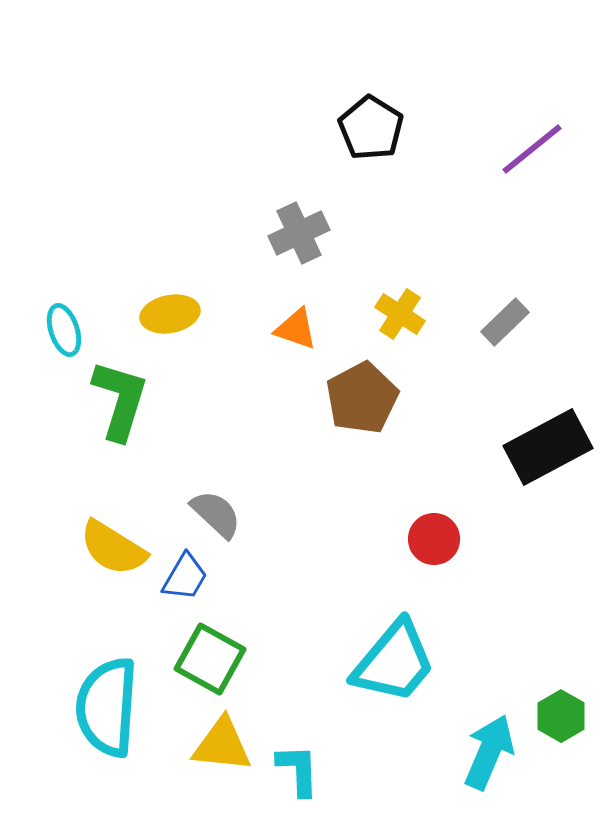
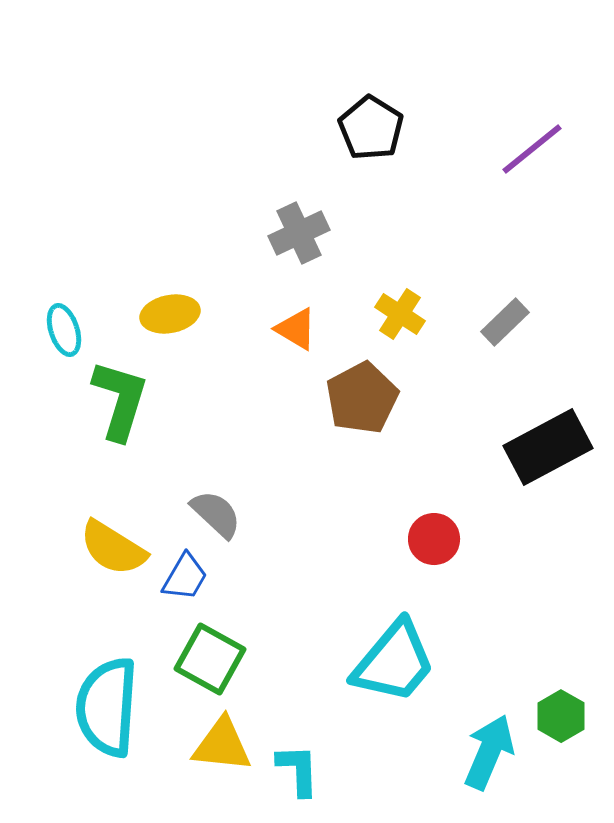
orange triangle: rotated 12 degrees clockwise
